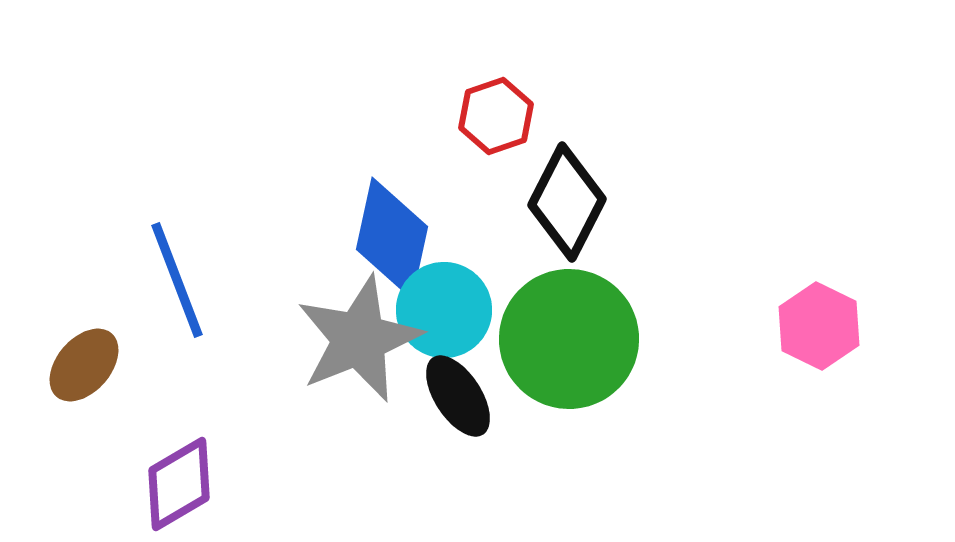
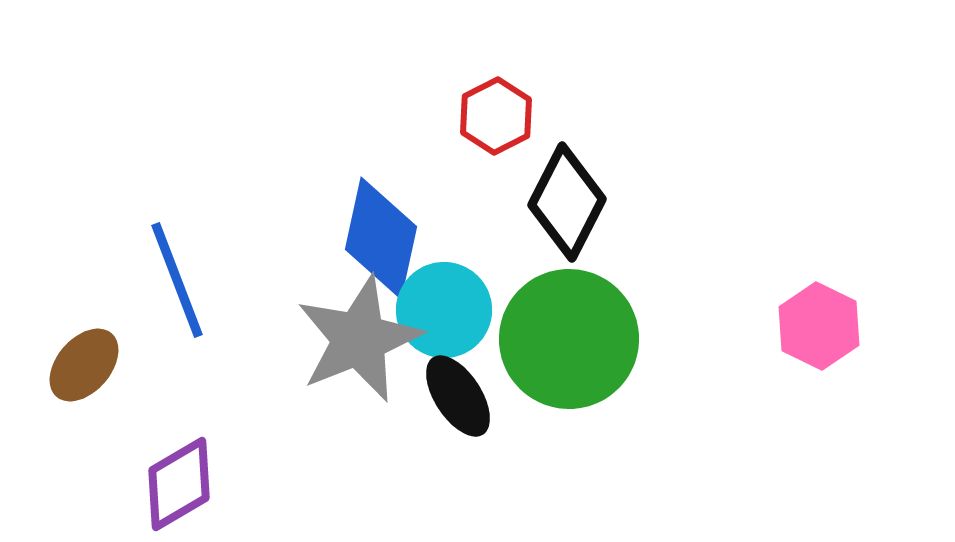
red hexagon: rotated 8 degrees counterclockwise
blue diamond: moved 11 px left
